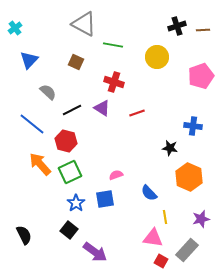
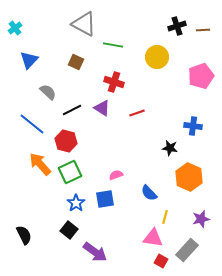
yellow line: rotated 24 degrees clockwise
